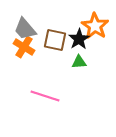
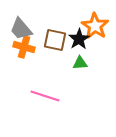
gray trapezoid: moved 4 px left
orange cross: rotated 15 degrees counterclockwise
green triangle: moved 1 px right, 1 px down
